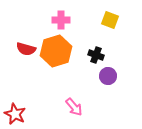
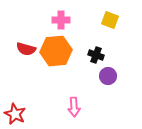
orange hexagon: rotated 12 degrees clockwise
pink arrow: rotated 36 degrees clockwise
